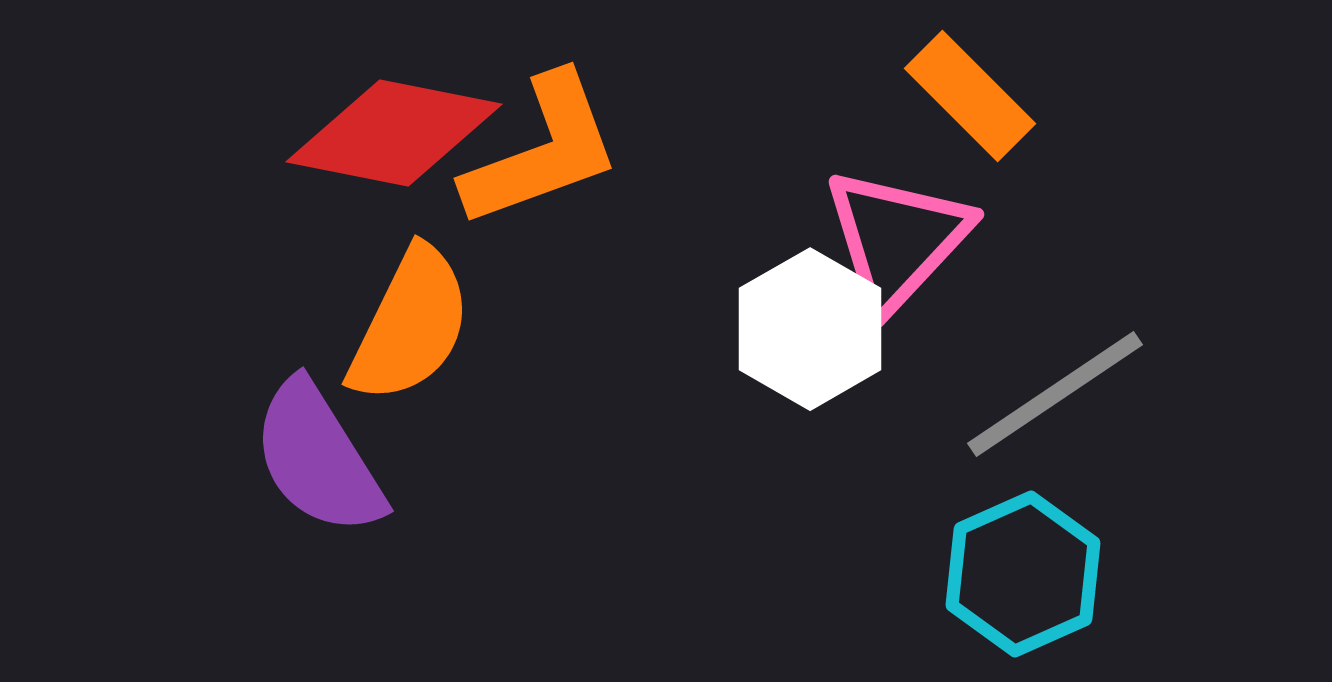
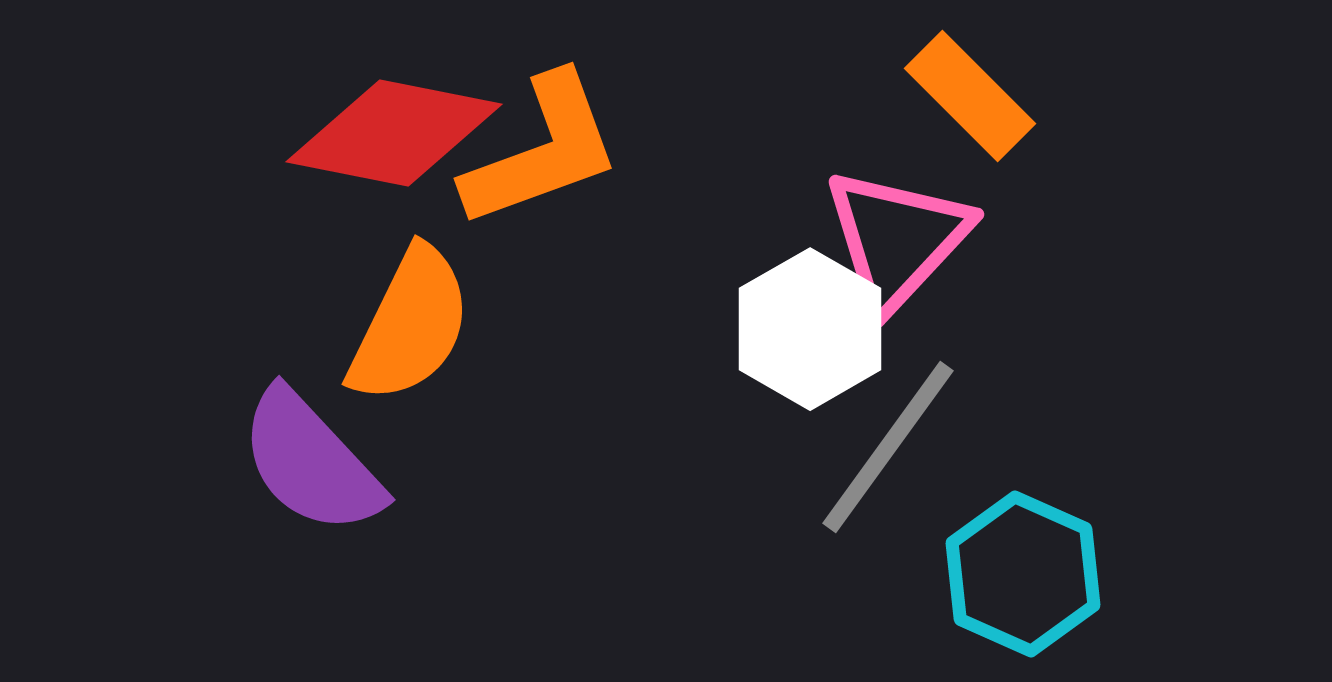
gray line: moved 167 px left, 53 px down; rotated 20 degrees counterclockwise
purple semicircle: moved 7 px left, 4 px down; rotated 11 degrees counterclockwise
cyan hexagon: rotated 12 degrees counterclockwise
